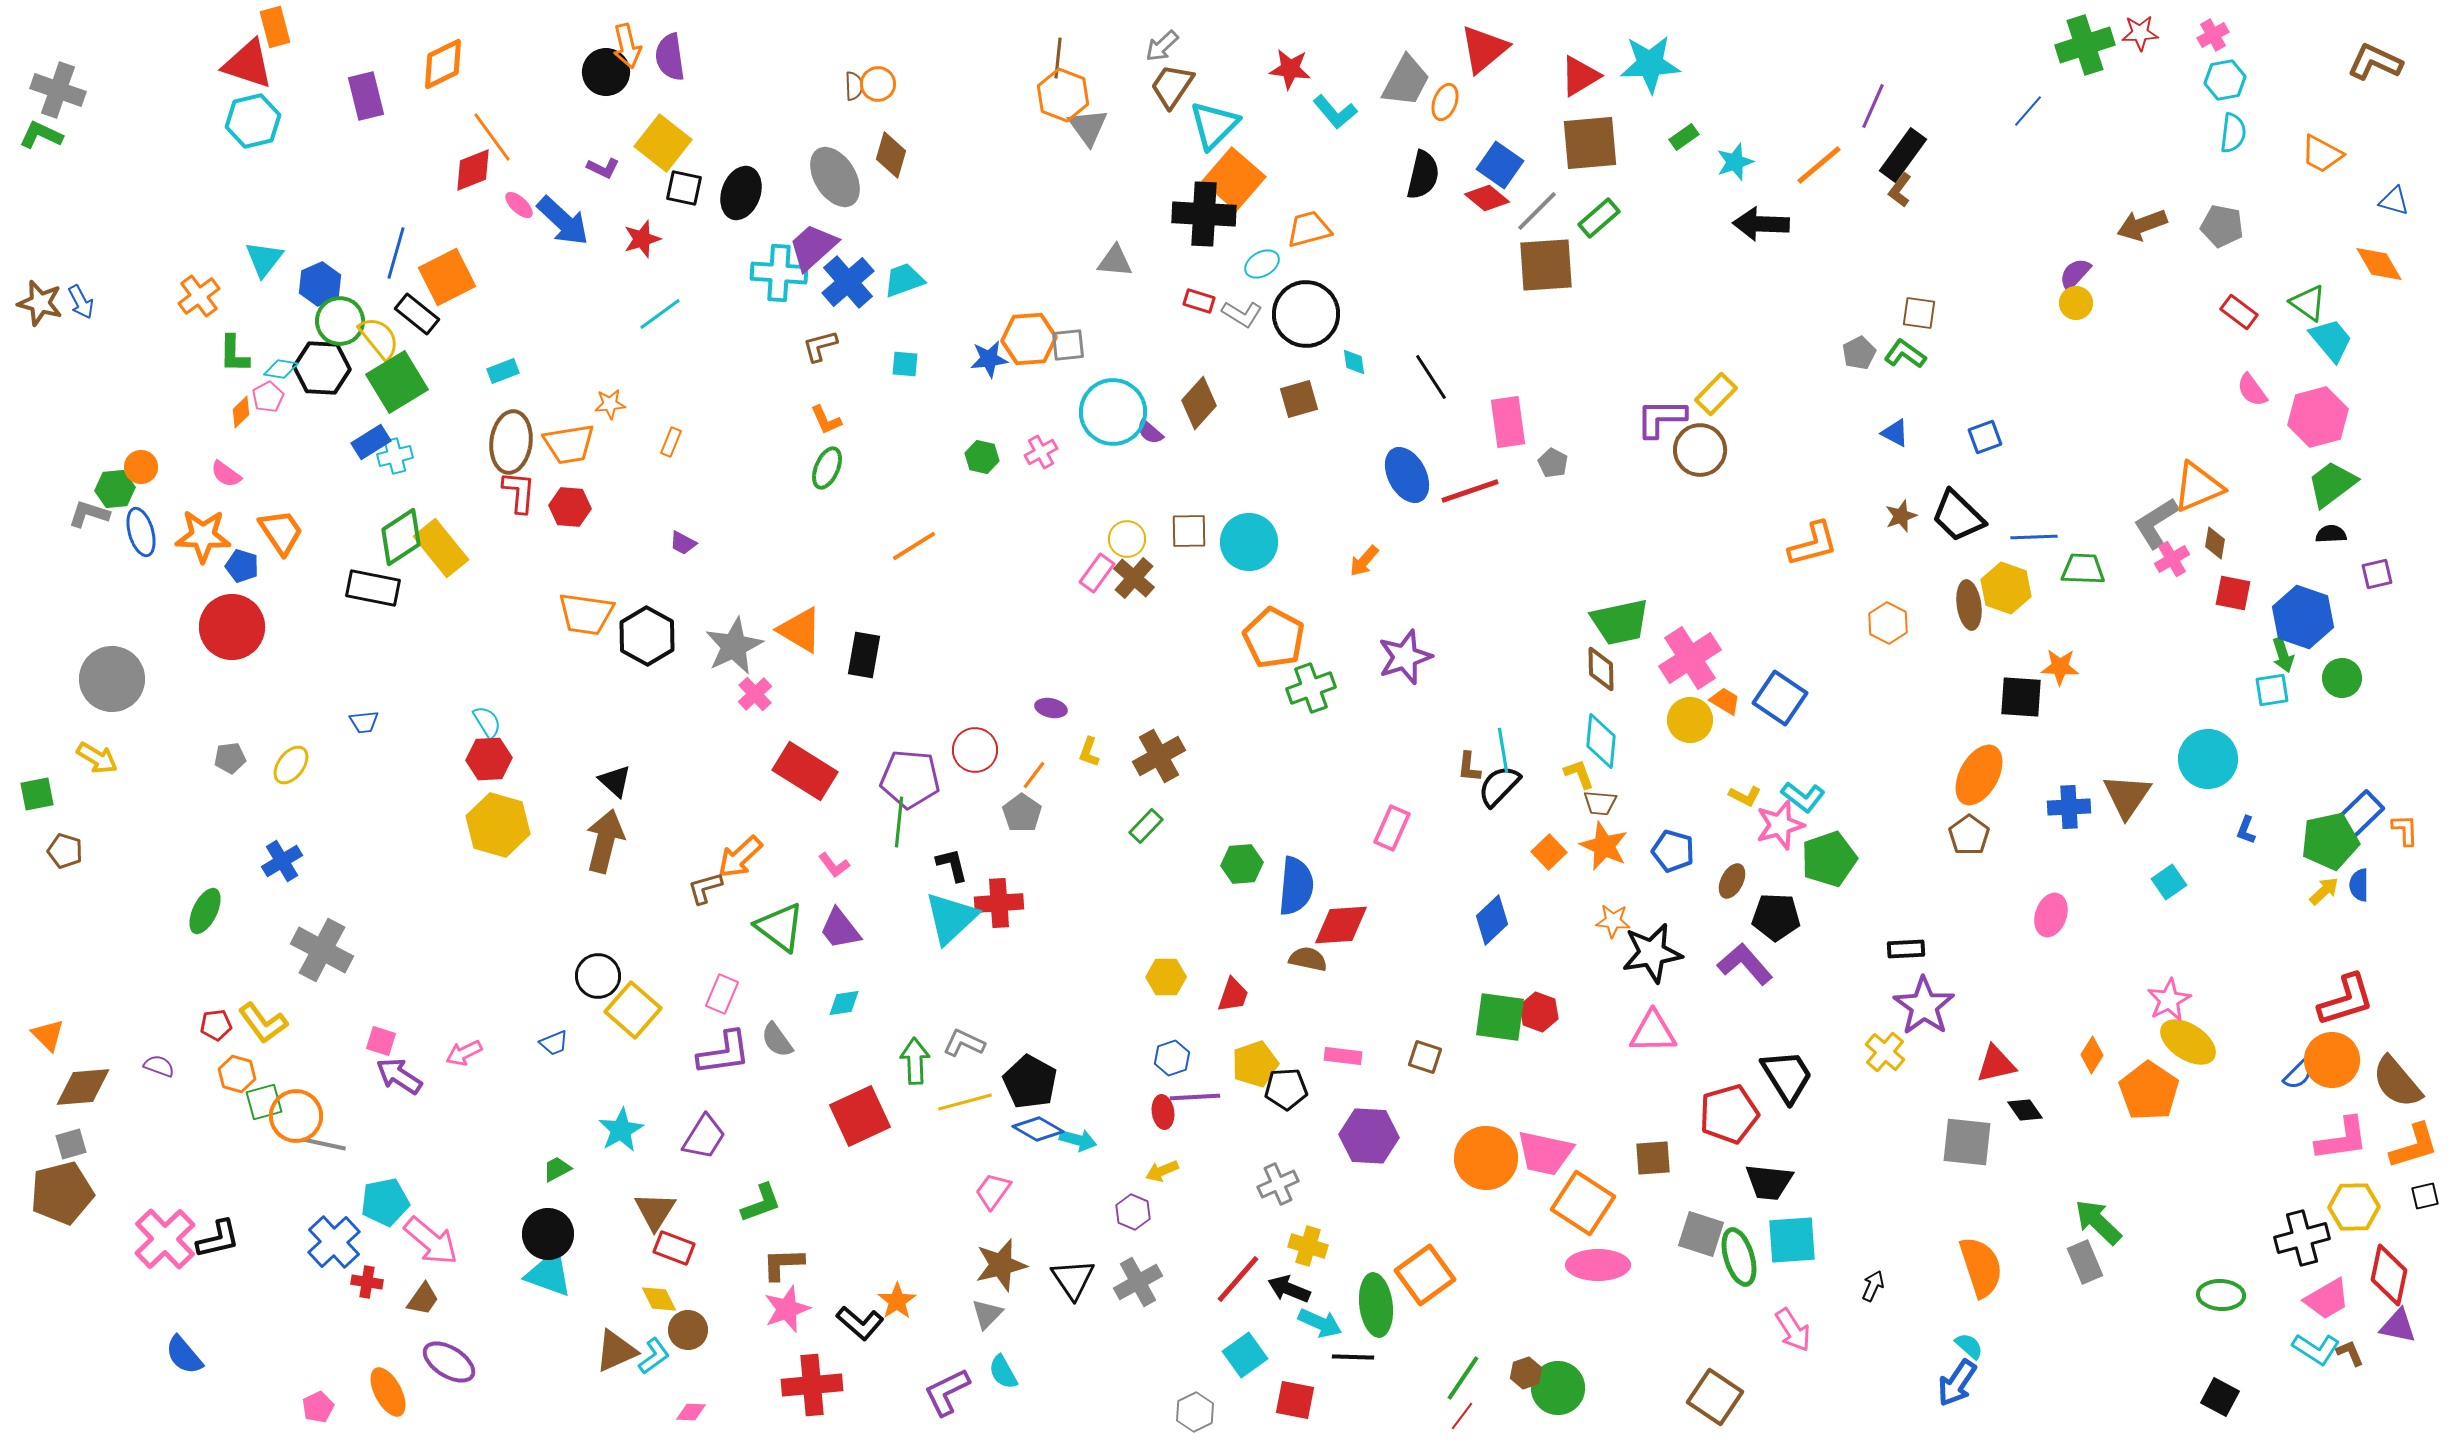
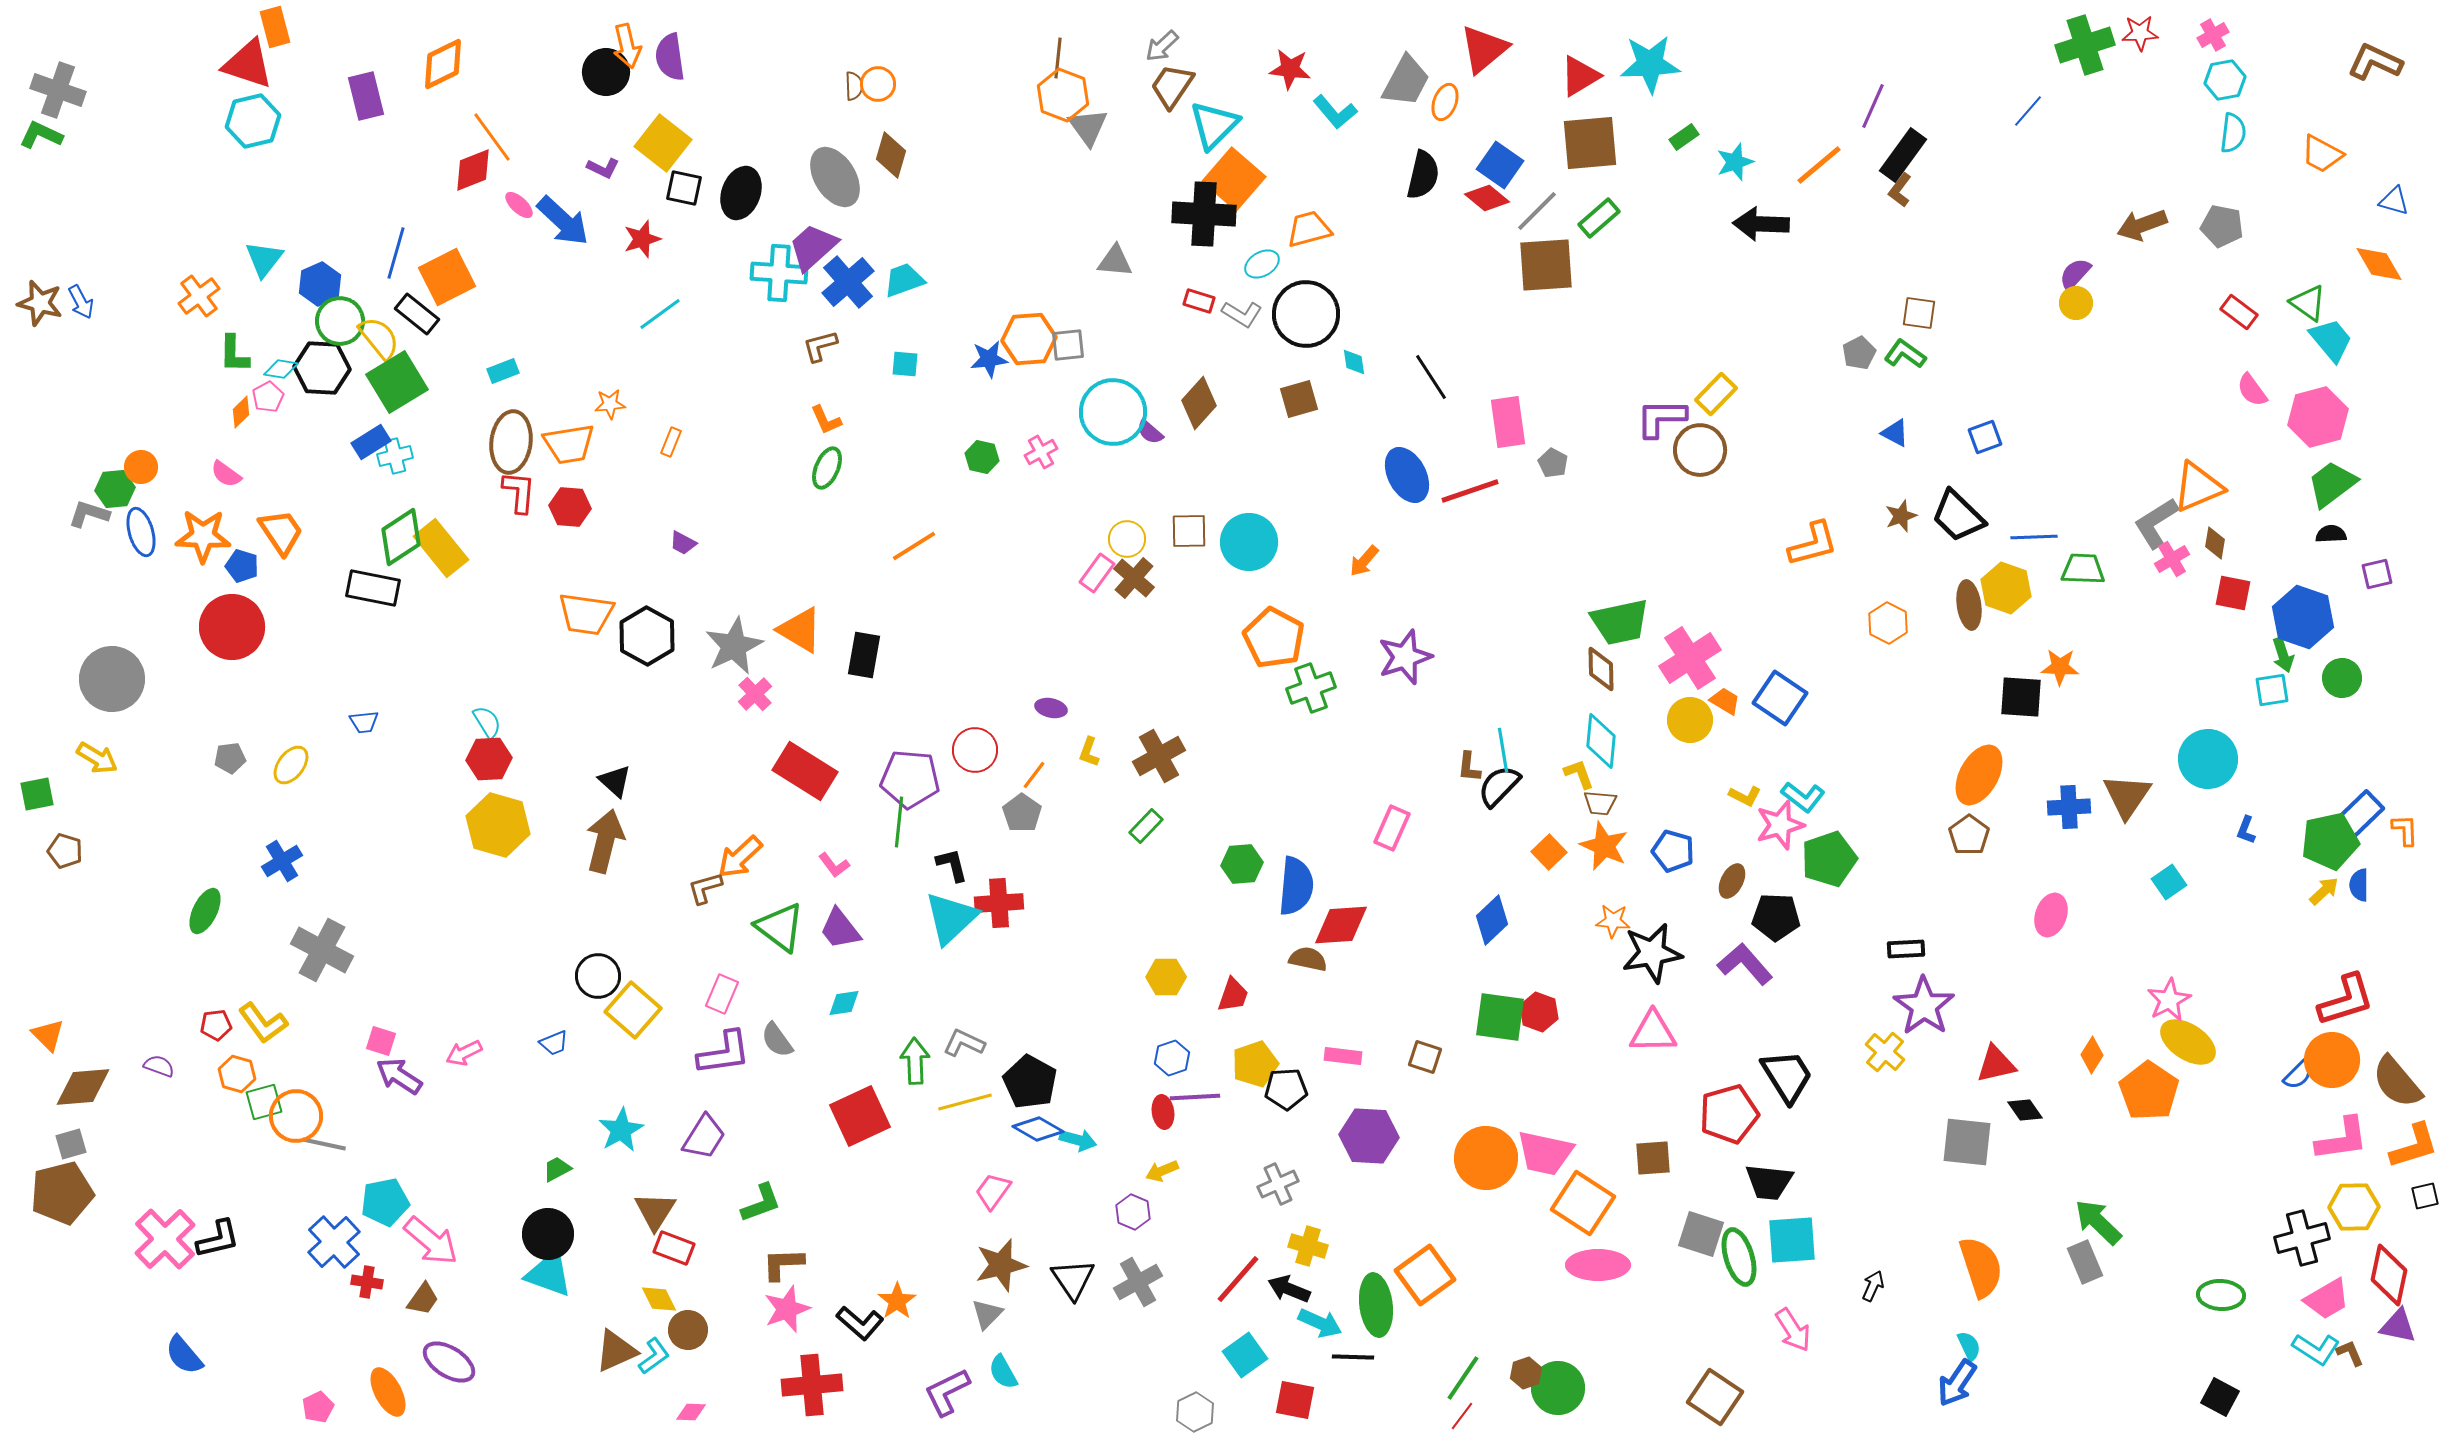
cyan semicircle at (1969, 1346): rotated 24 degrees clockwise
